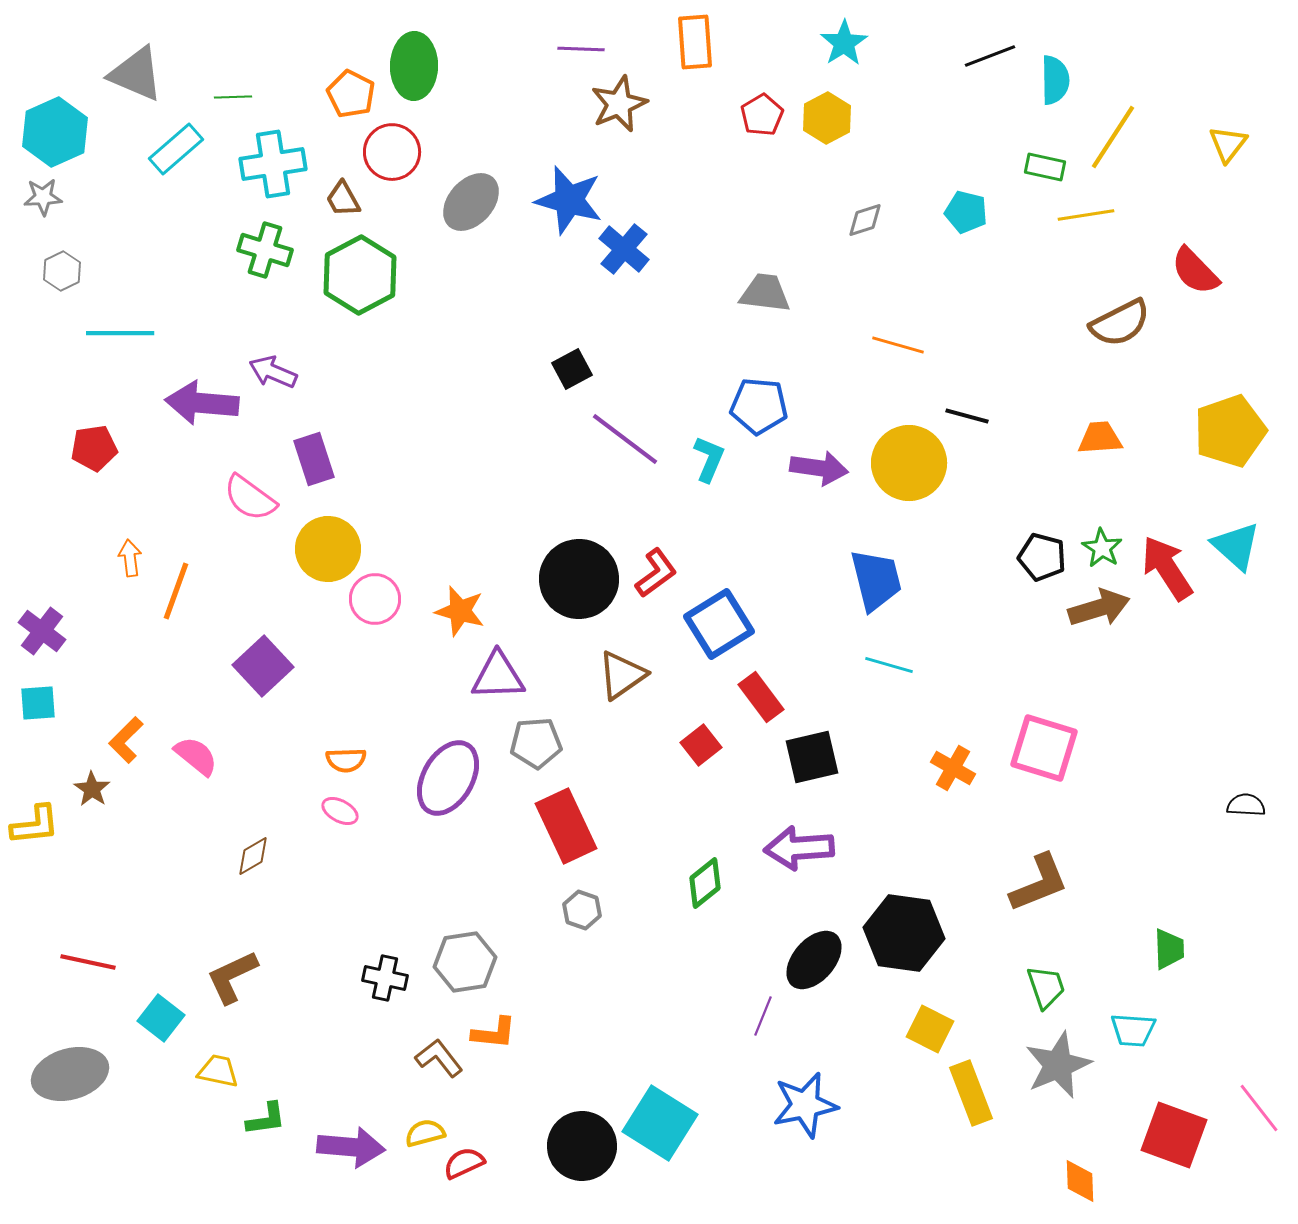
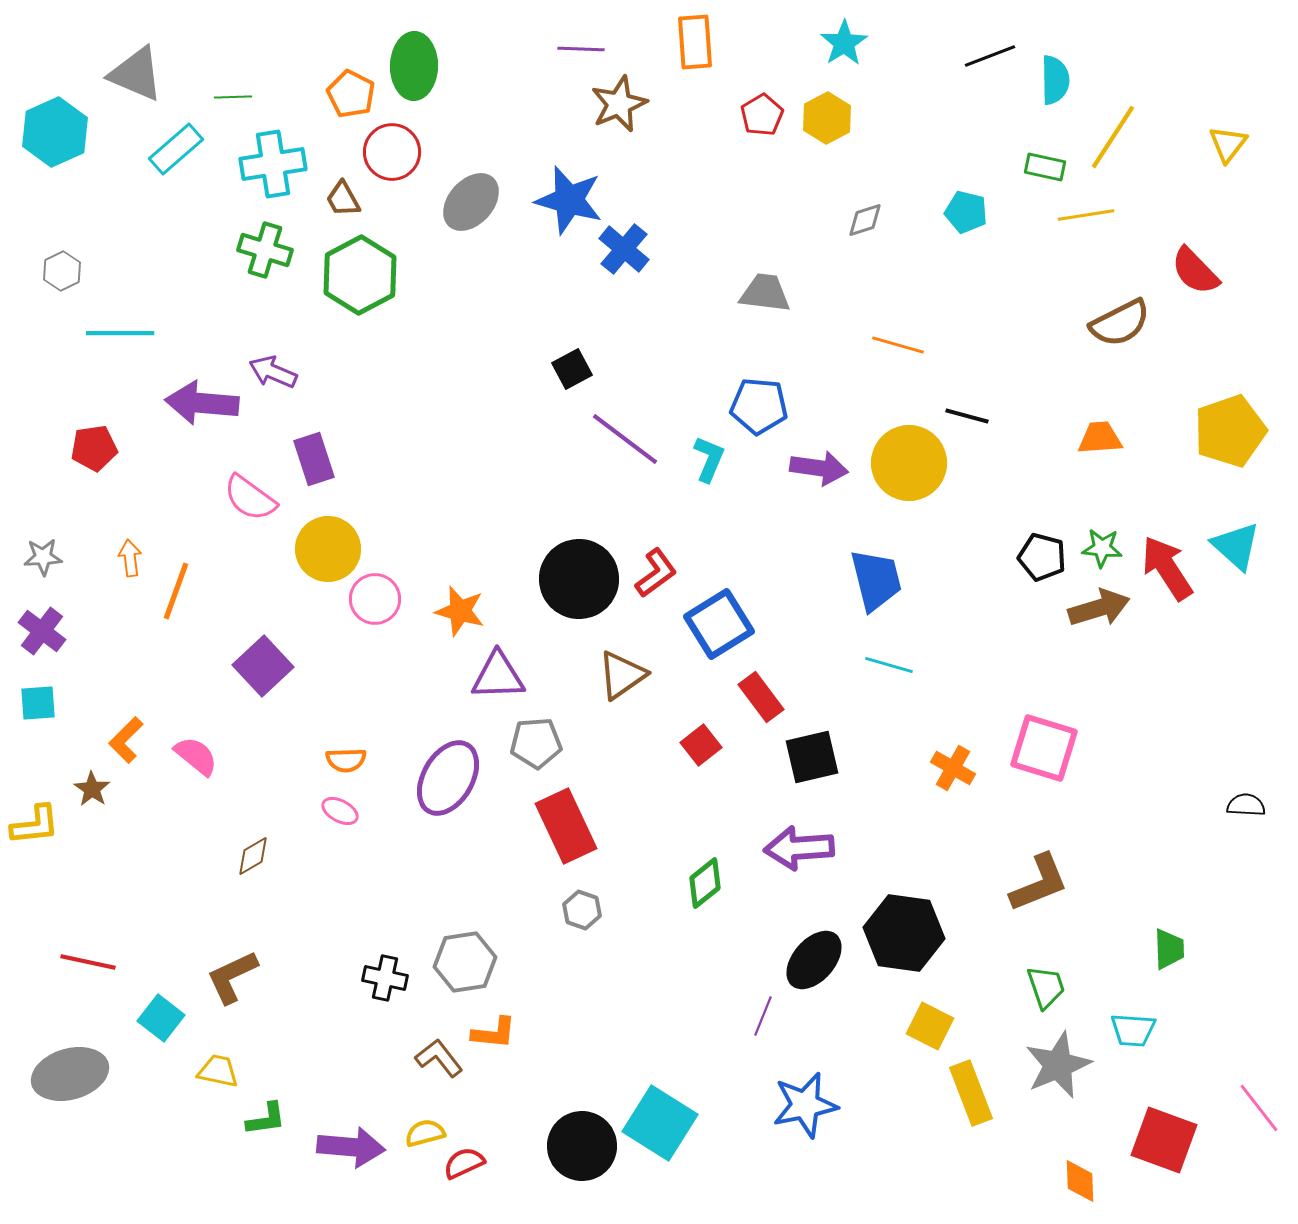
gray star at (43, 197): moved 360 px down
green star at (1102, 548): rotated 27 degrees counterclockwise
yellow square at (930, 1029): moved 3 px up
red square at (1174, 1135): moved 10 px left, 5 px down
